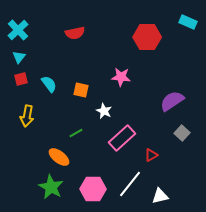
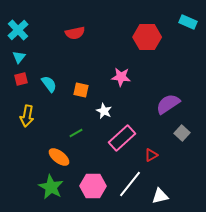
purple semicircle: moved 4 px left, 3 px down
pink hexagon: moved 3 px up
